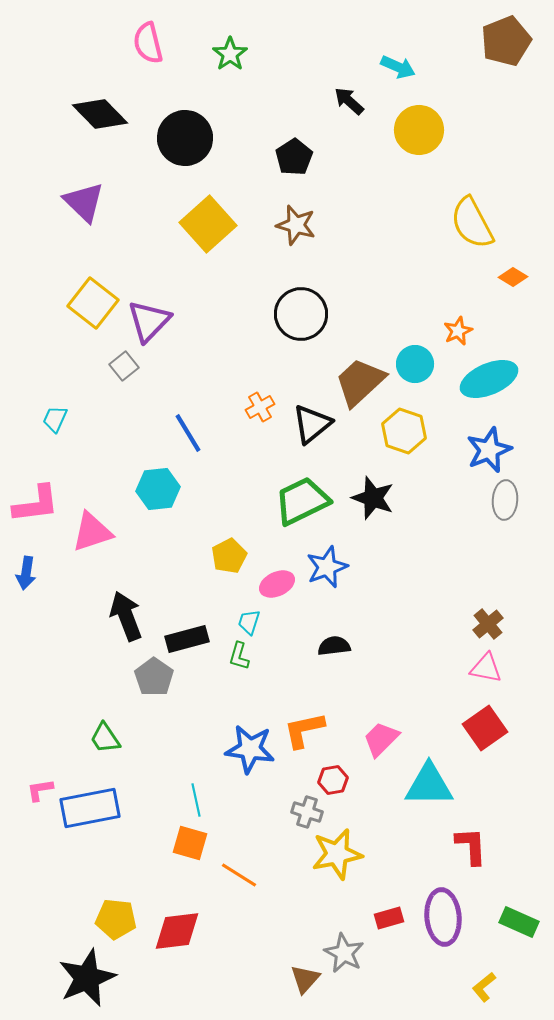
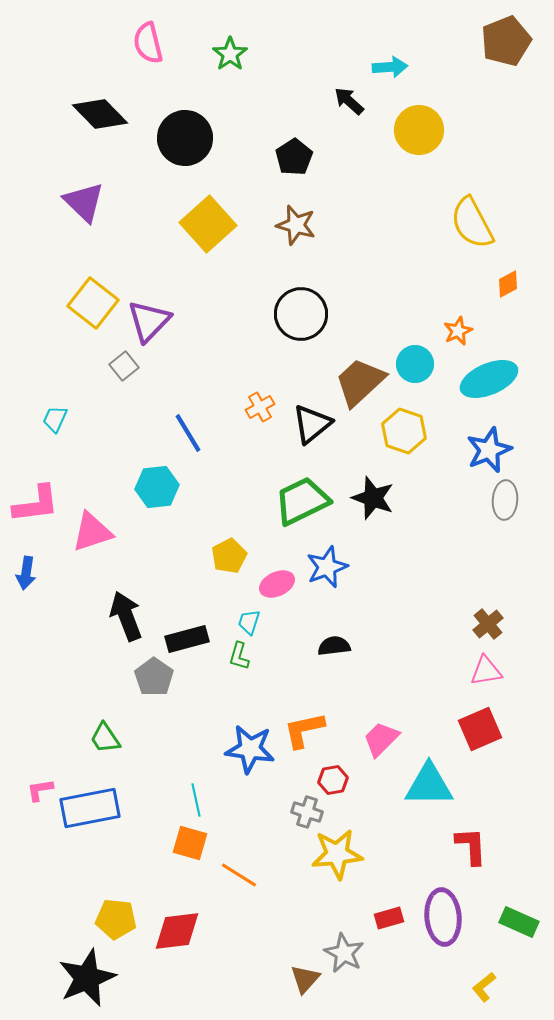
cyan arrow at (398, 67): moved 8 px left; rotated 28 degrees counterclockwise
orange diamond at (513, 277): moved 5 px left, 7 px down; rotated 60 degrees counterclockwise
cyan hexagon at (158, 489): moved 1 px left, 2 px up
pink triangle at (486, 668): moved 3 px down; rotated 20 degrees counterclockwise
red square at (485, 728): moved 5 px left, 1 px down; rotated 12 degrees clockwise
yellow star at (337, 854): rotated 6 degrees clockwise
